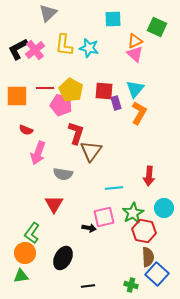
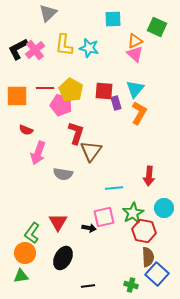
red triangle: moved 4 px right, 18 px down
